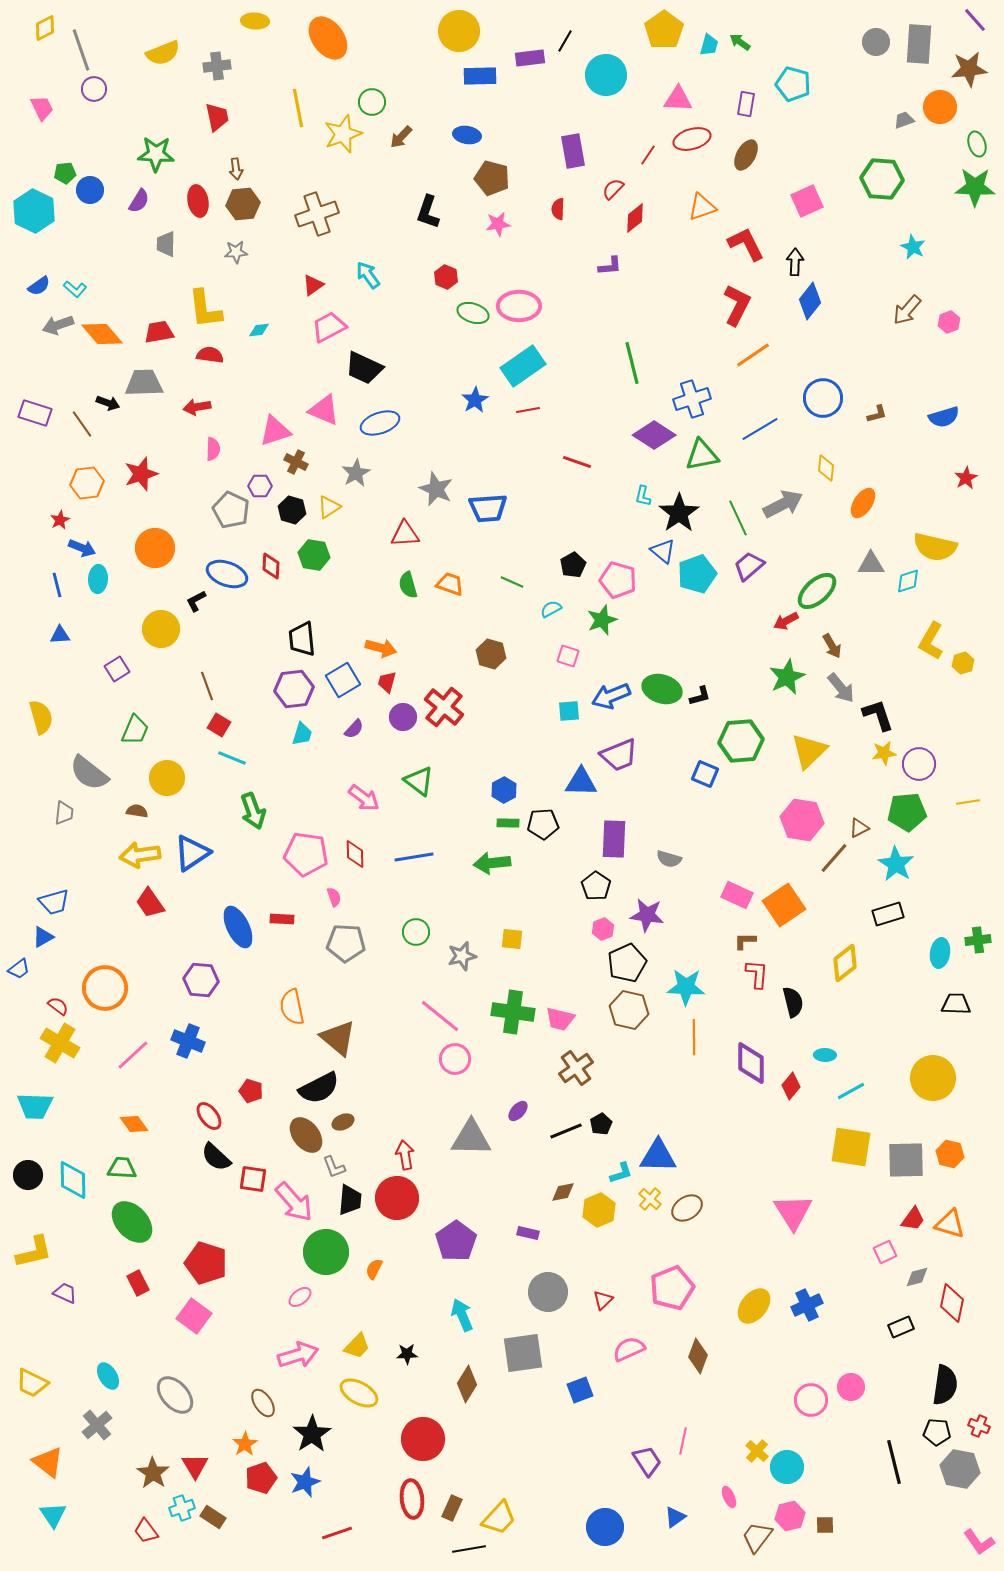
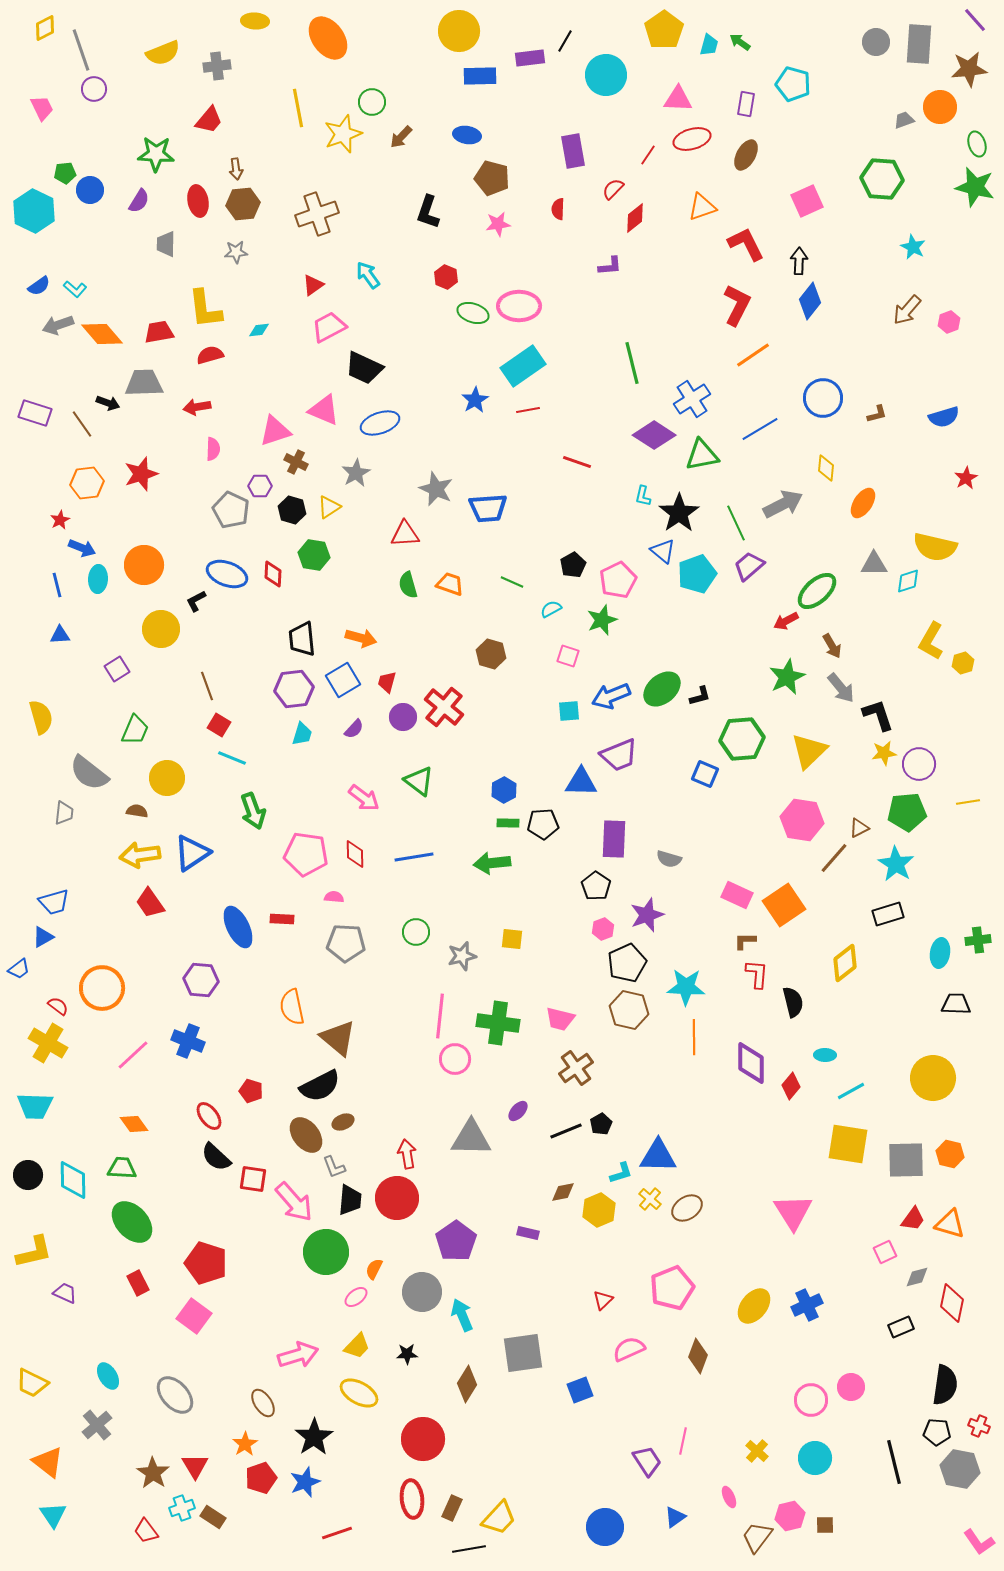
red trapezoid at (217, 117): moved 8 px left, 3 px down; rotated 52 degrees clockwise
green star at (975, 187): rotated 12 degrees clockwise
black arrow at (795, 262): moved 4 px right, 1 px up
red semicircle at (210, 355): rotated 24 degrees counterclockwise
blue cross at (692, 399): rotated 15 degrees counterclockwise
green line at (738, 518): moved 2 px left, 5 px down
orange circle at (155, 548): moved 11 px left, 17 px down
gray triangle at (871, 564): moved 3 px right
red diamond at (271, 566): moved 2 px right, 8 px down
pink pentagon at (618, 580): rotated 30 degrees clockwise
orange arrow at (381, 648): moved 20 px left, 10 px up
green ellipse at (662, 689): rotated 57 degrees counterclockwise
green hexagon at (741, 741): moved 1 px right, 2 px up
pink semicircle at (334, 897): rotated 66 degrees counterclockwise
purple star at (647, 915): rotated 28 degrees counterclockwise
orange circle at (105, 988): moved 3 px left
green cross at (513, 1012): moved 15 px left, 11 px down
pink line at (440, 1016): rotated 57 degrees clockwise
yellow cross at (60, 1043): moved 12 px left
black semicircle at (319, 1088): moved 1 px right, 2 px up
yellow square at (851, 1147): moved 3 px left, 3 px up
red arrow at (405, 1155): moved 2 px right, 1 px up
gray circle at (548, 1292): moved 126 px left
pink ellipse at (300, 1297): moved 56 px right
black star at (312, 1434): moved 2 px right, 3 px down
cyan circle at (787, 1467): moved 28 px right, 9 px up
